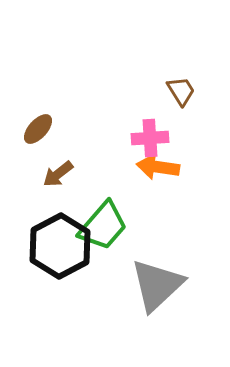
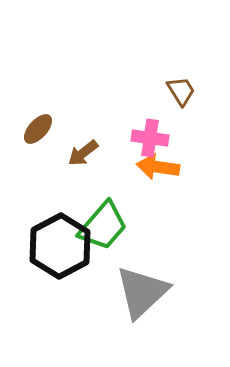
pink cross: rotated 12 degrees clockwise
brown arrow: moved 25 px right, 21 px up
gray triangle: moved 15 px left, 7 px down
